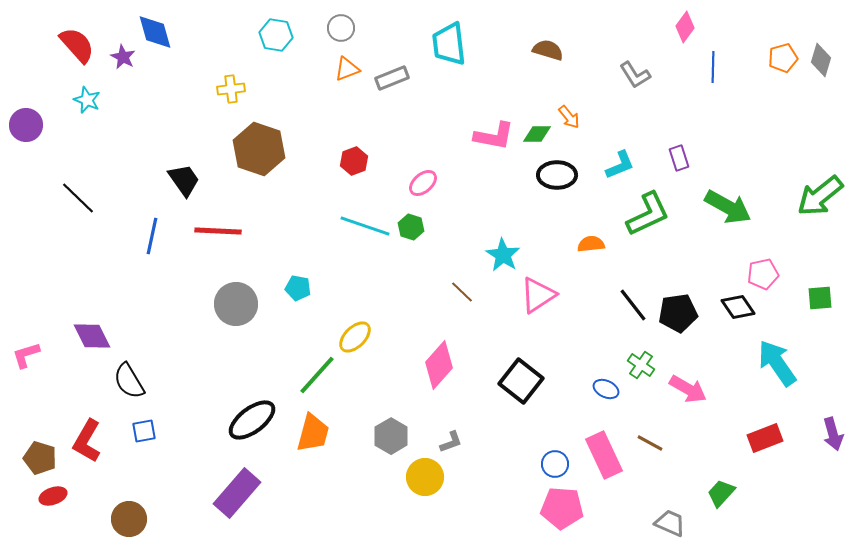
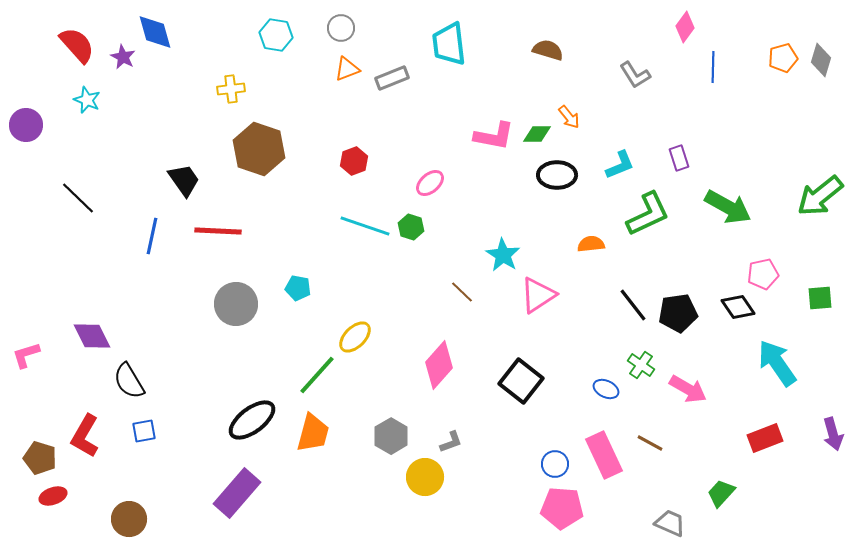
pink ellipse at (423, 183): moved 7 px right
red L-shape at (87, 441): moved 2 px left, 5 px up
